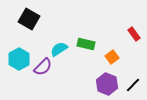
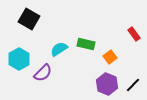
orange square: moved 2 px left
purple semicircle: moved 6 px down
